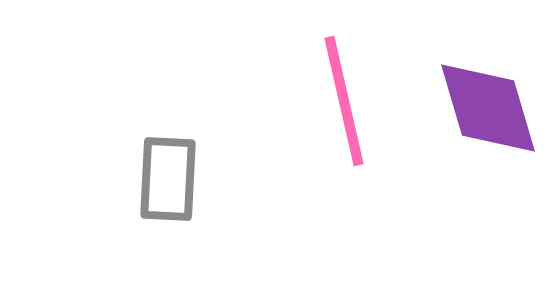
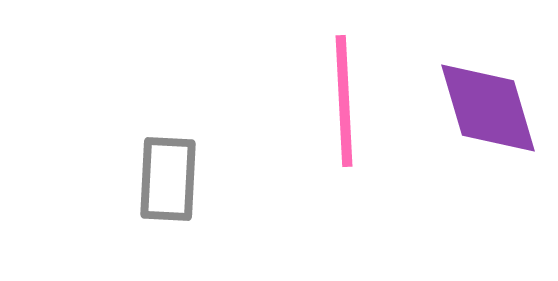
pink line: rotated 10 degrees clockwise
